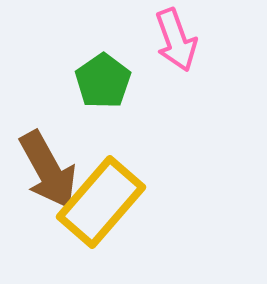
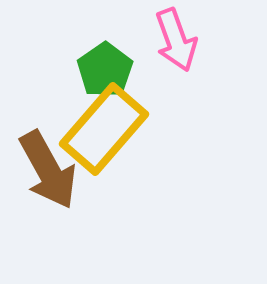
green pentagon: moved 2 px right, 11 px up
yellow rectangle: moved 3 px right, 73 px up
